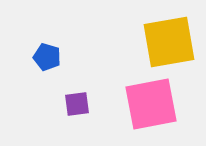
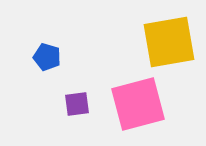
pink square: moved 13 px left; rotated 4 degrees counterclockwise
